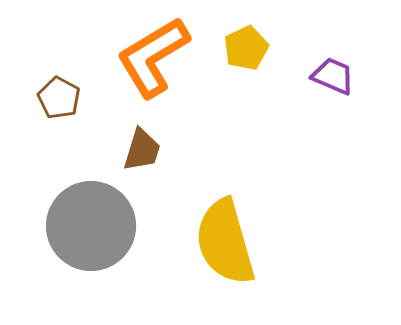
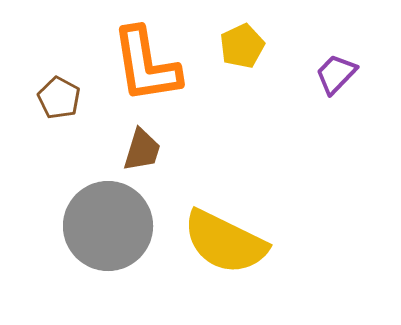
yellow pentagon: moved 4 px left, 2 px up
orange L-shape: moved 7 px left, 8 px down; rotated 68 degrees counterclockwise
purple trapezoid: moved 3 px right, 2 px up; rotated 69 degrees counterclockwise
gray circle: moved 17 px right
yellow semicircle: rotated 48 degrees counterclockwise
